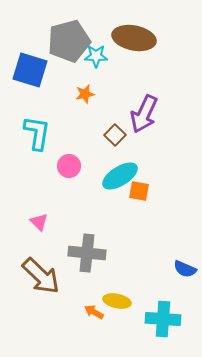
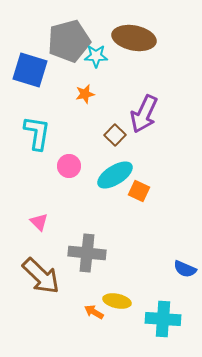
cyan ellipse: moved 5 px left, 1 px up
orange square: rotated 15 degrees clockwise
